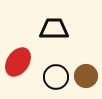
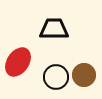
brown circle: moved 2 px left, 1 px up
